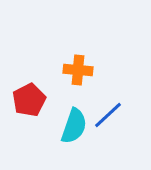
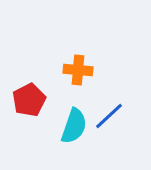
blue line: moved 1 px right, 1 px down
